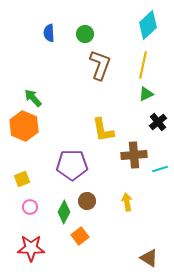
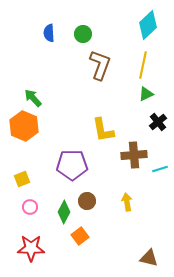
green circle: moved 2 px left
brown triangle: rotated 18 degrees counterclockwise
